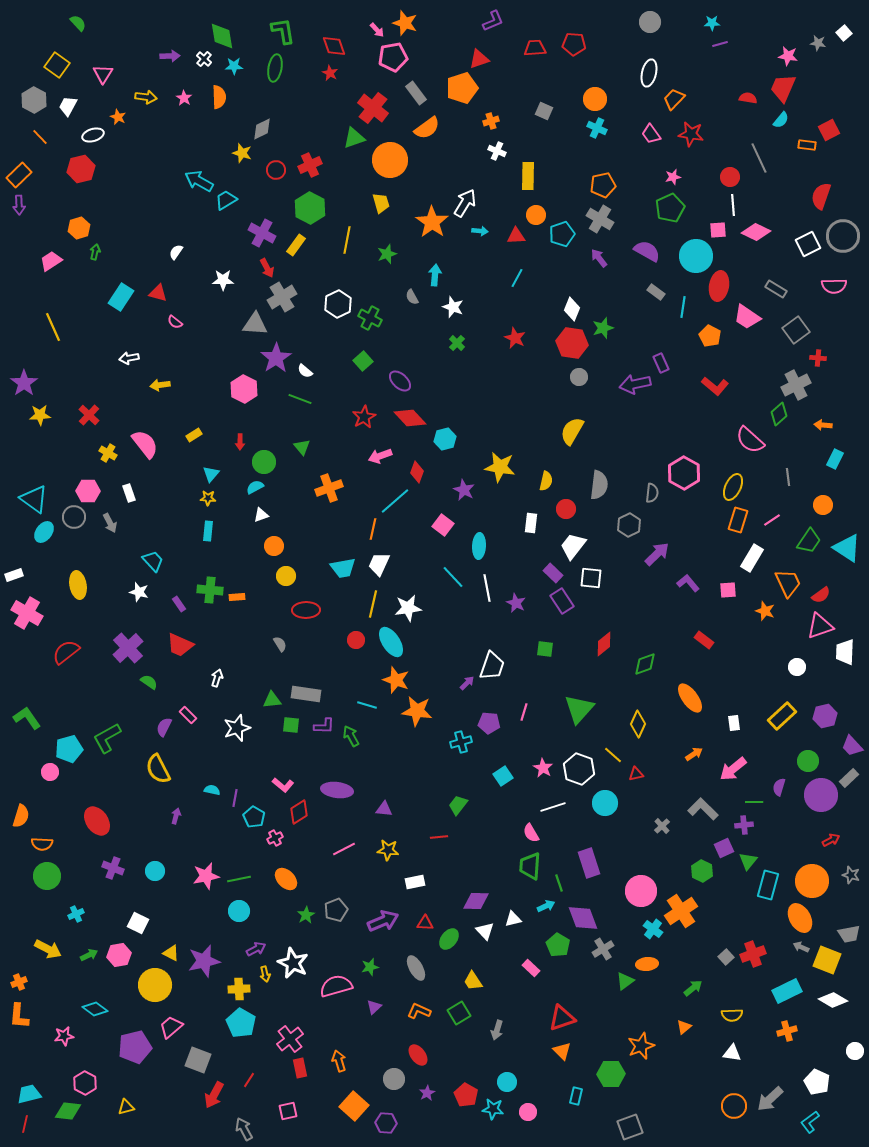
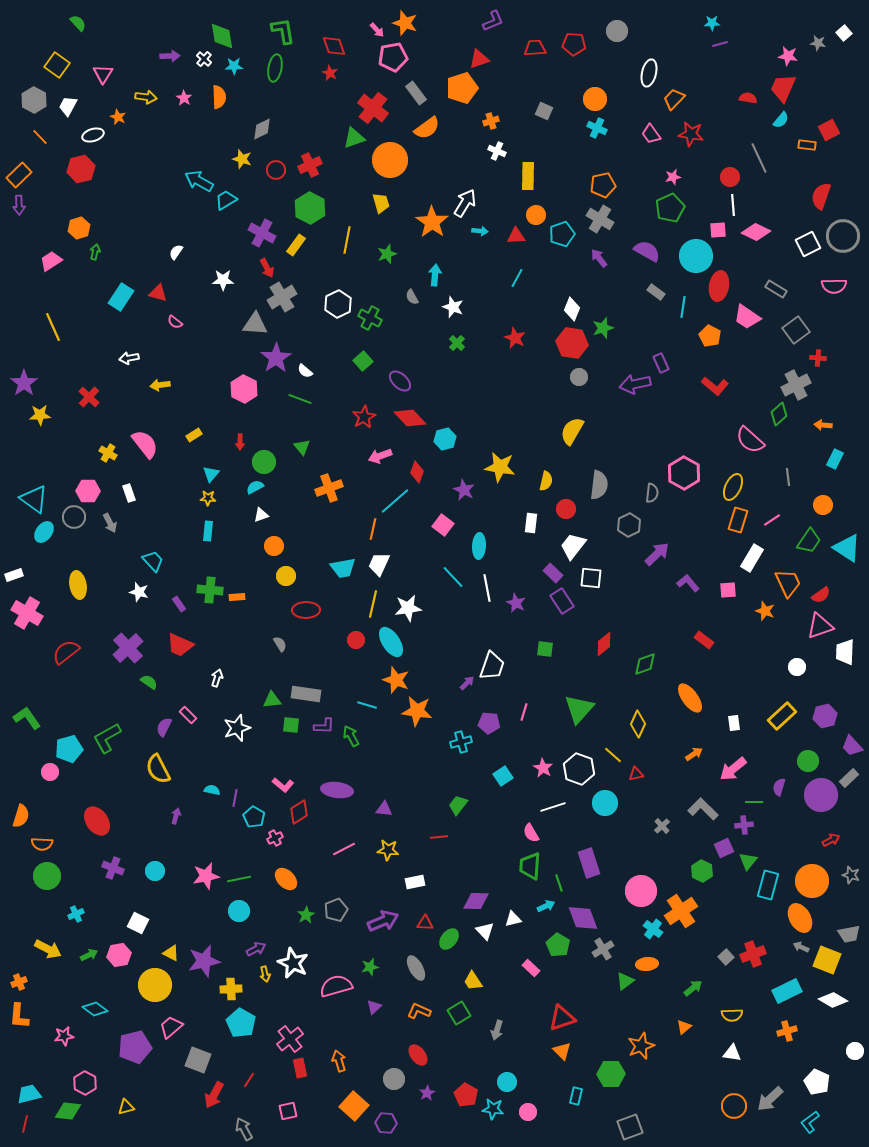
gray circle at (650, 22): moved 33 px left, 9 px down
yellow star at (242, 153): moved 6 px down
red cross at (89, 415): moved 18 px up
yellow cross at (239, 989): moved 8 px left
